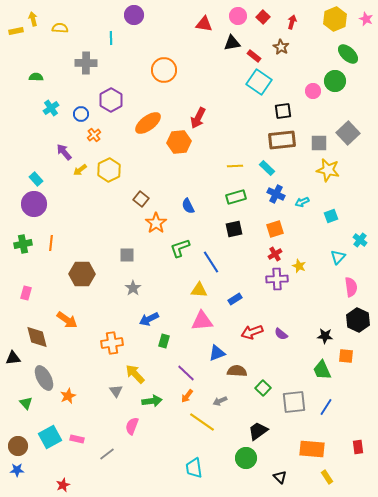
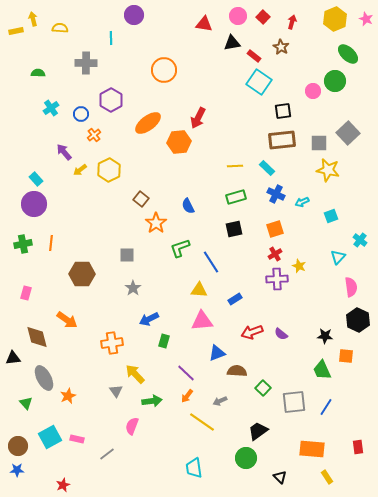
green semicircle at (36, 77): moved 2 px right, 4 px up
